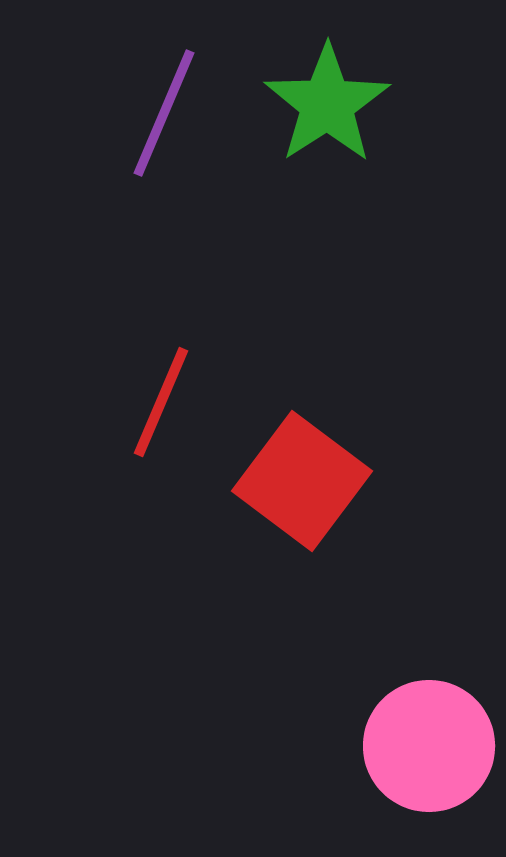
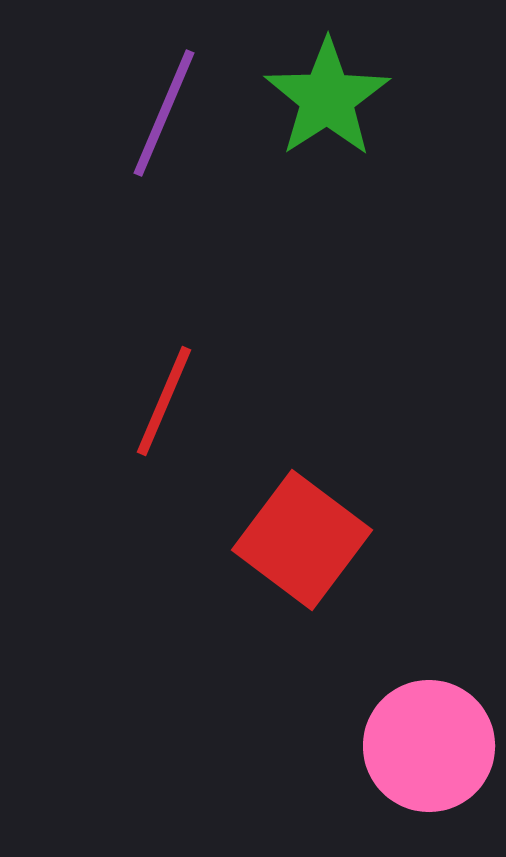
green star: moved 6 px up
red line: moved 3 px right, 1 px up
red square: moved 59 px down
